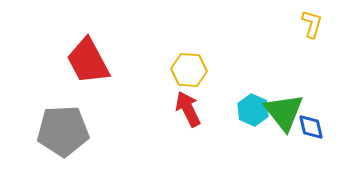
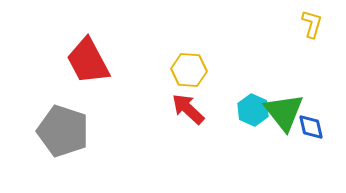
red arrow: rotated 21 degrees counterclockwise
gray pentagon: rotated 21 degrees clockwise
